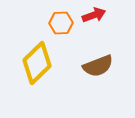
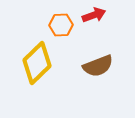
orange hexagon: moved 2 px down
